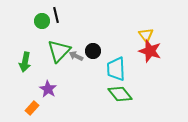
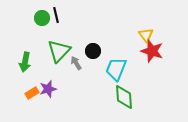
green circle: moved 3 px up
red star: moved 2 px right
gray arrow: moved 7 px down; rotated 32 degrees clockwise
cyan trapezoid: rotated 25 degrees clockwise
purple star: rotated 24 degrees clockwise
green diamond: moved 4 px right, 3 px down; rotated 35 degrees clockwise
orange rectangle: moved 15 px up; rotated 16 degrees clockwise
